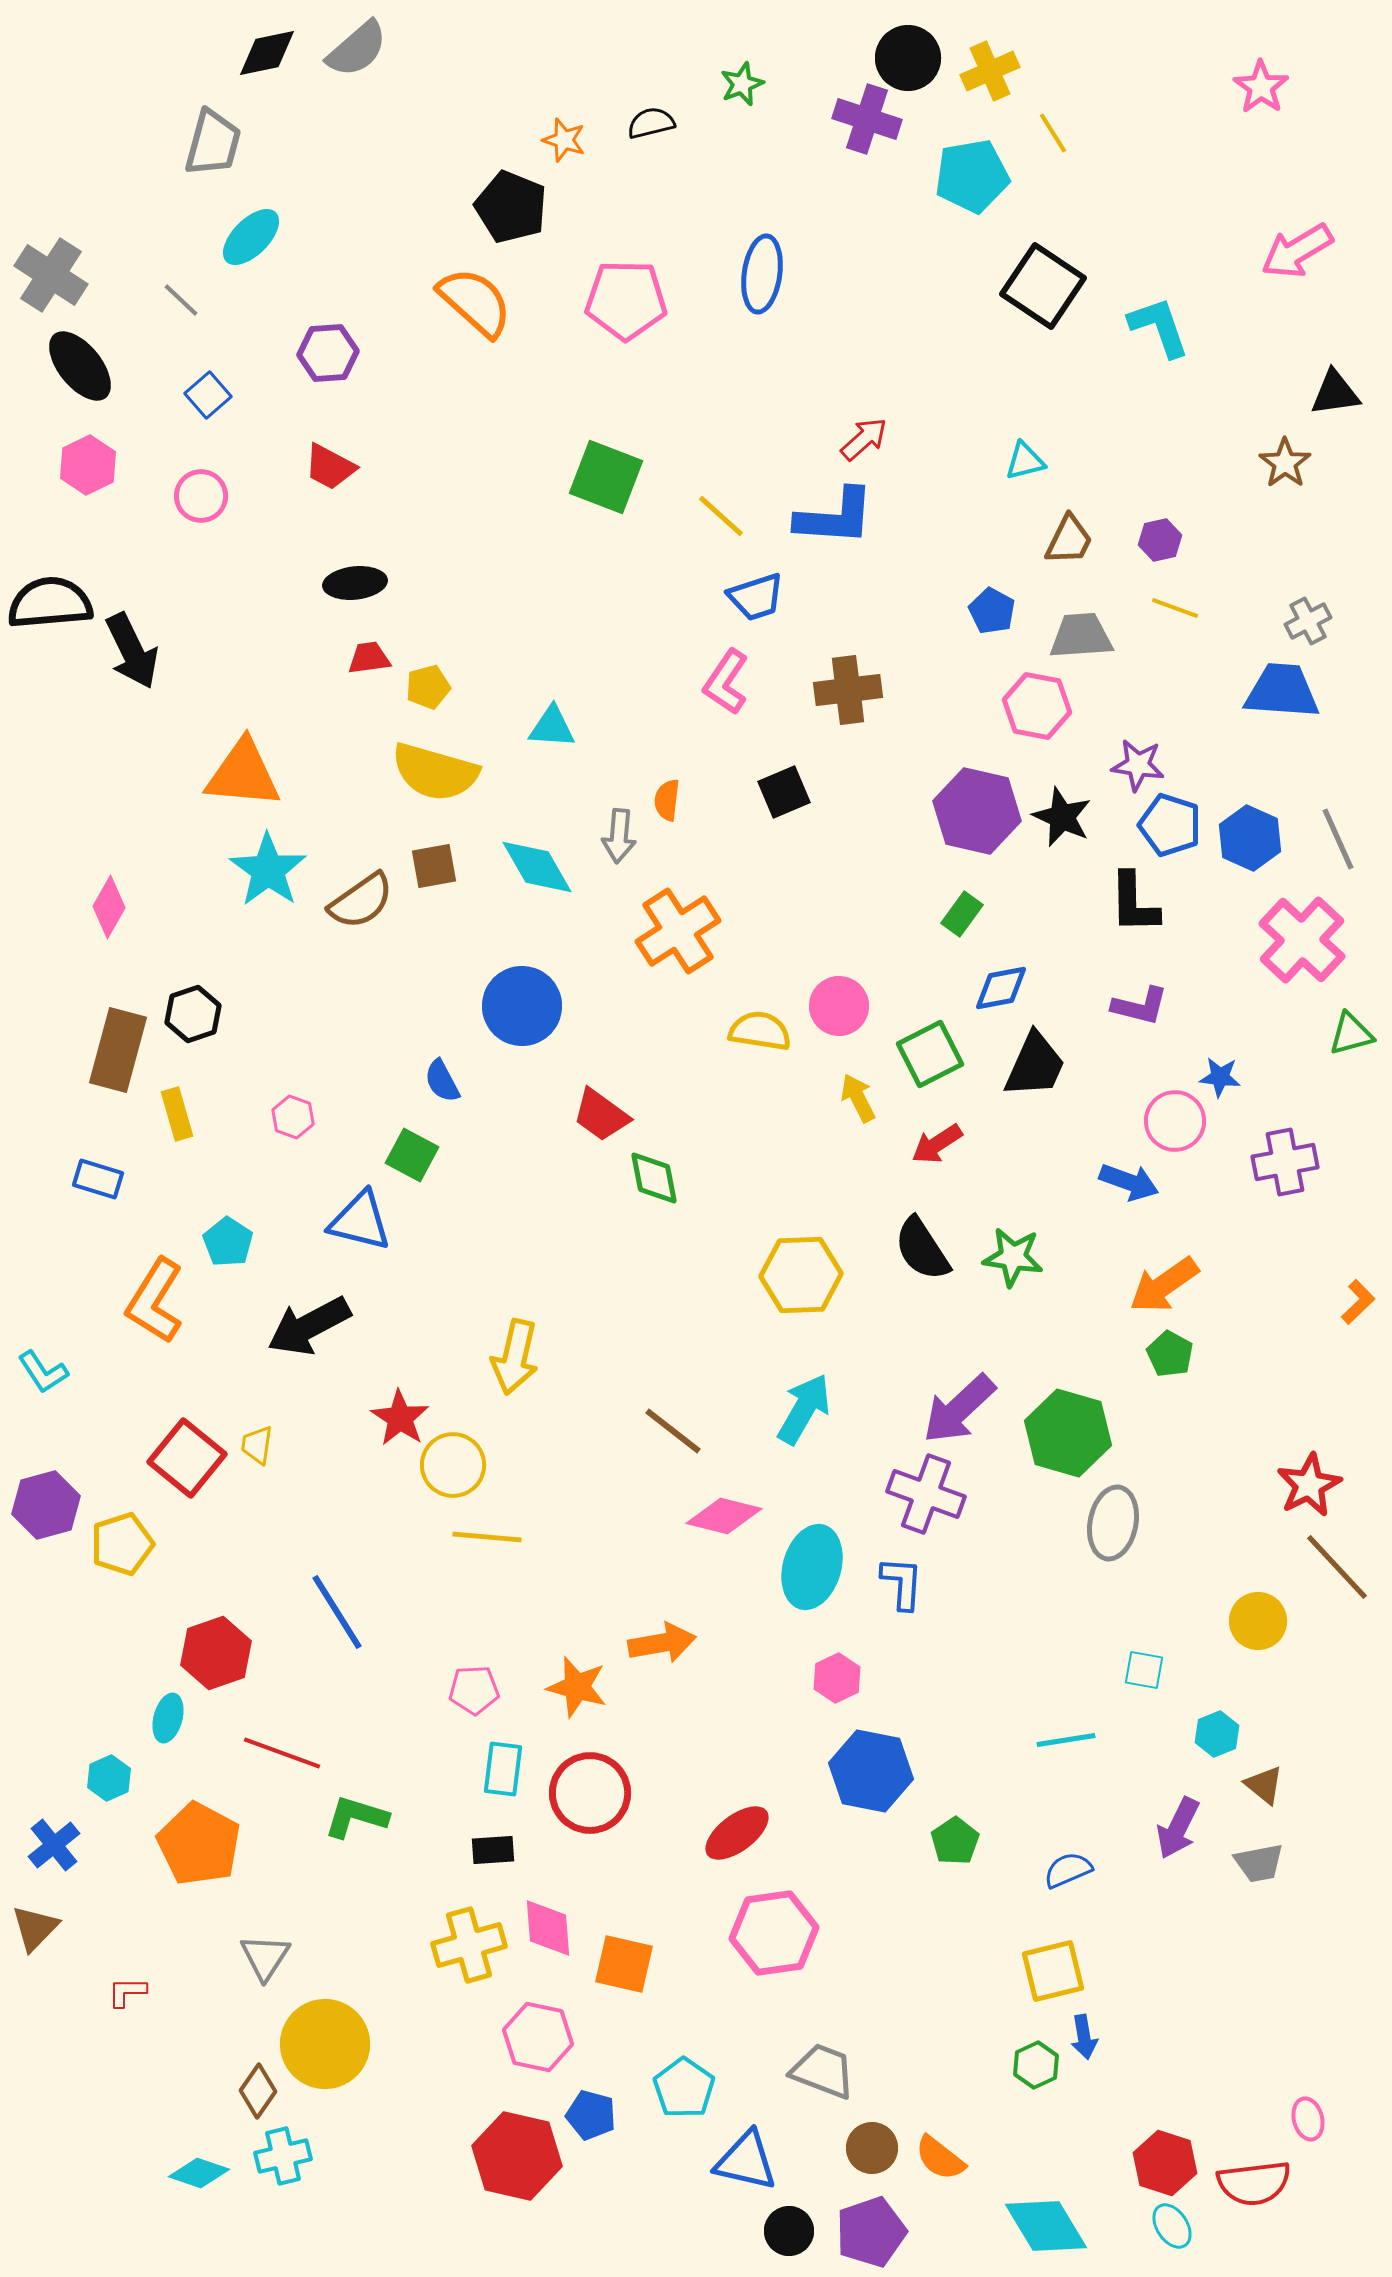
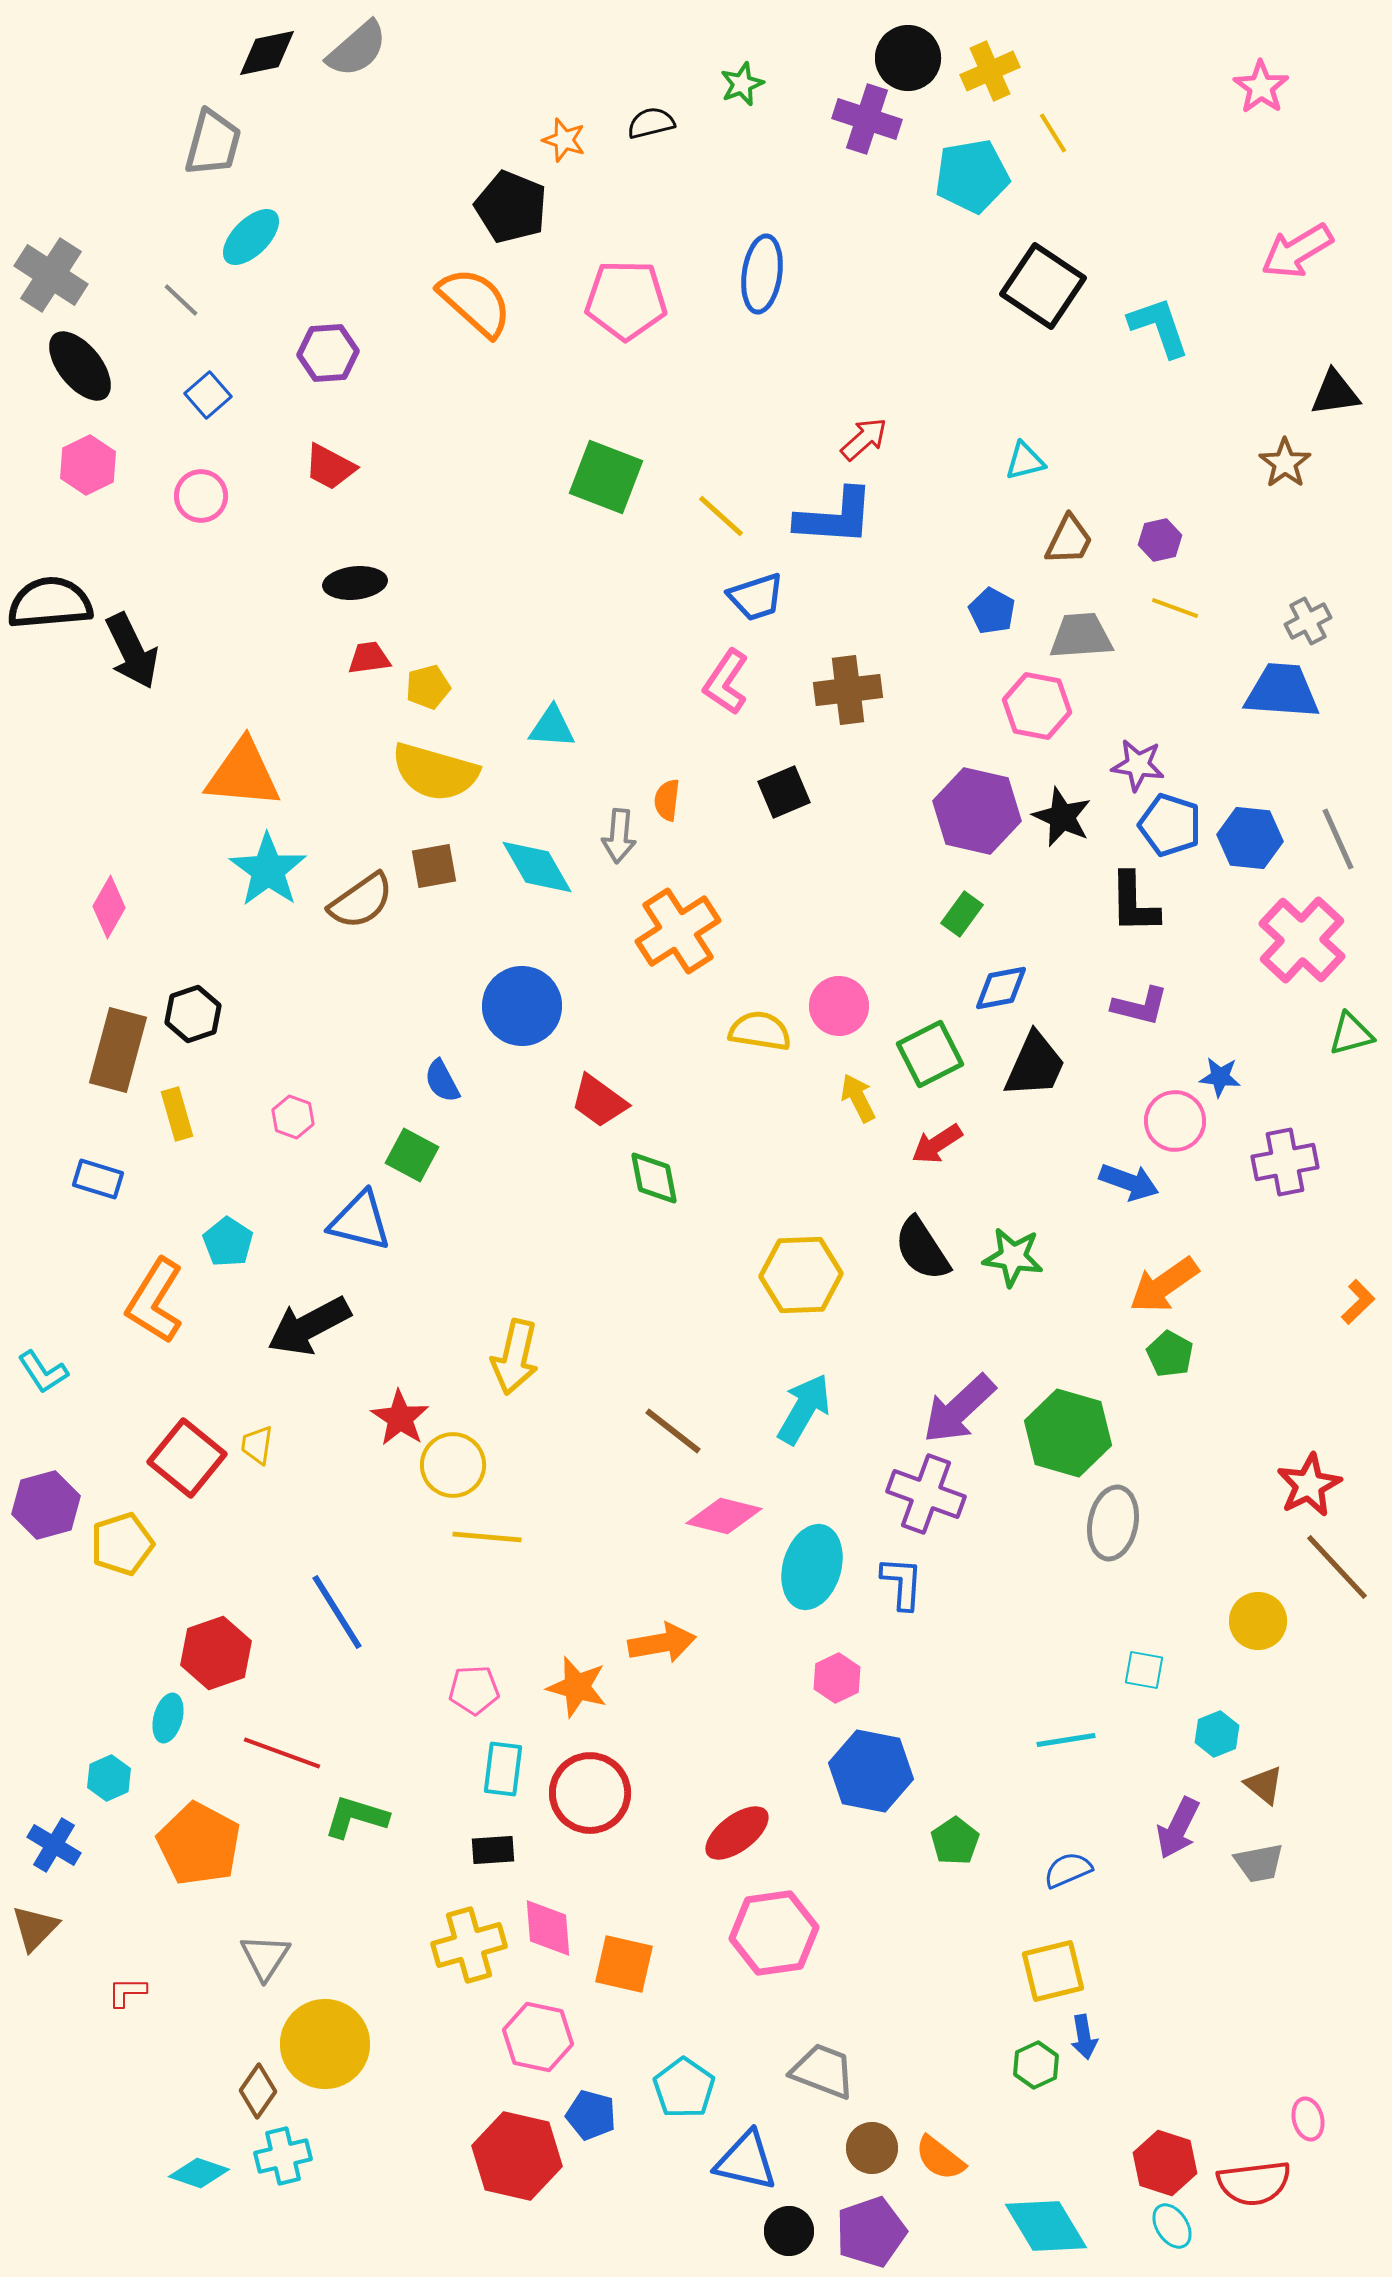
blue hexagon at (1250, 838): rotated 18 degrees counterclockwise
red trapezoid at (601, 1115): moved 2 px left, 14 px up
blue cross at (54, 1845): rotated 20 degrees counterclockwise
